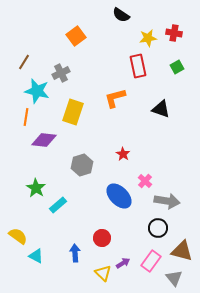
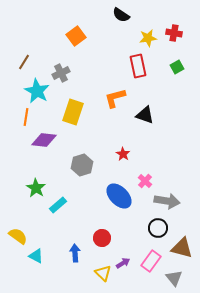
cyan star: rotated 15 degrees clockwise
black triangle: moved 16 px left, 6 px down
brown triangle: moved 3 px up
